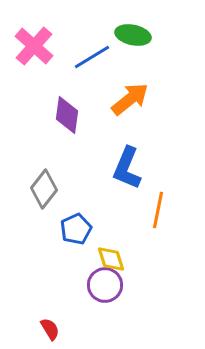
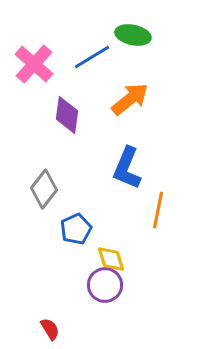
pink cross: moved 18 px down
